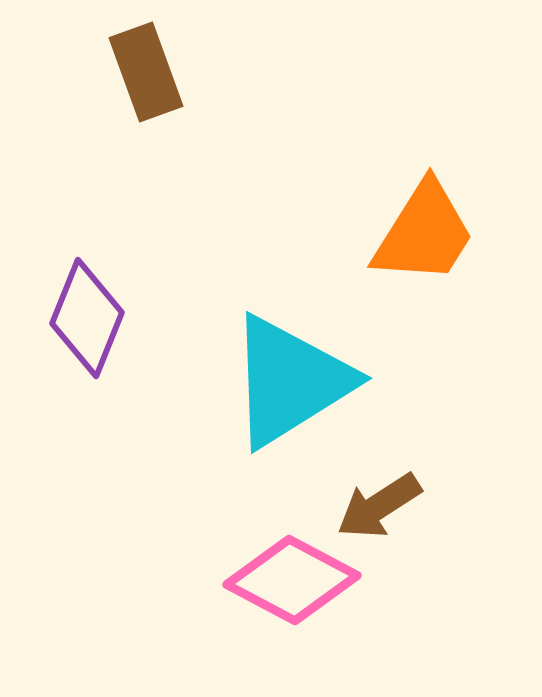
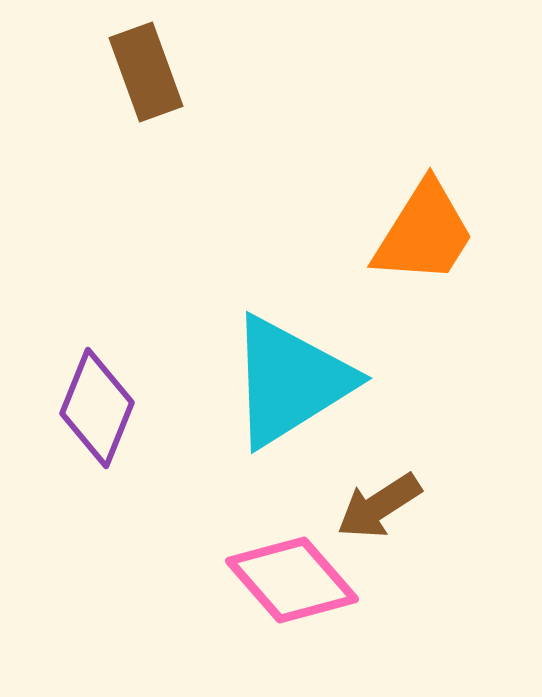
purple diamond: moved 10 px right, 90 px down
pink diamond: rotated 21 degrees clockwise
